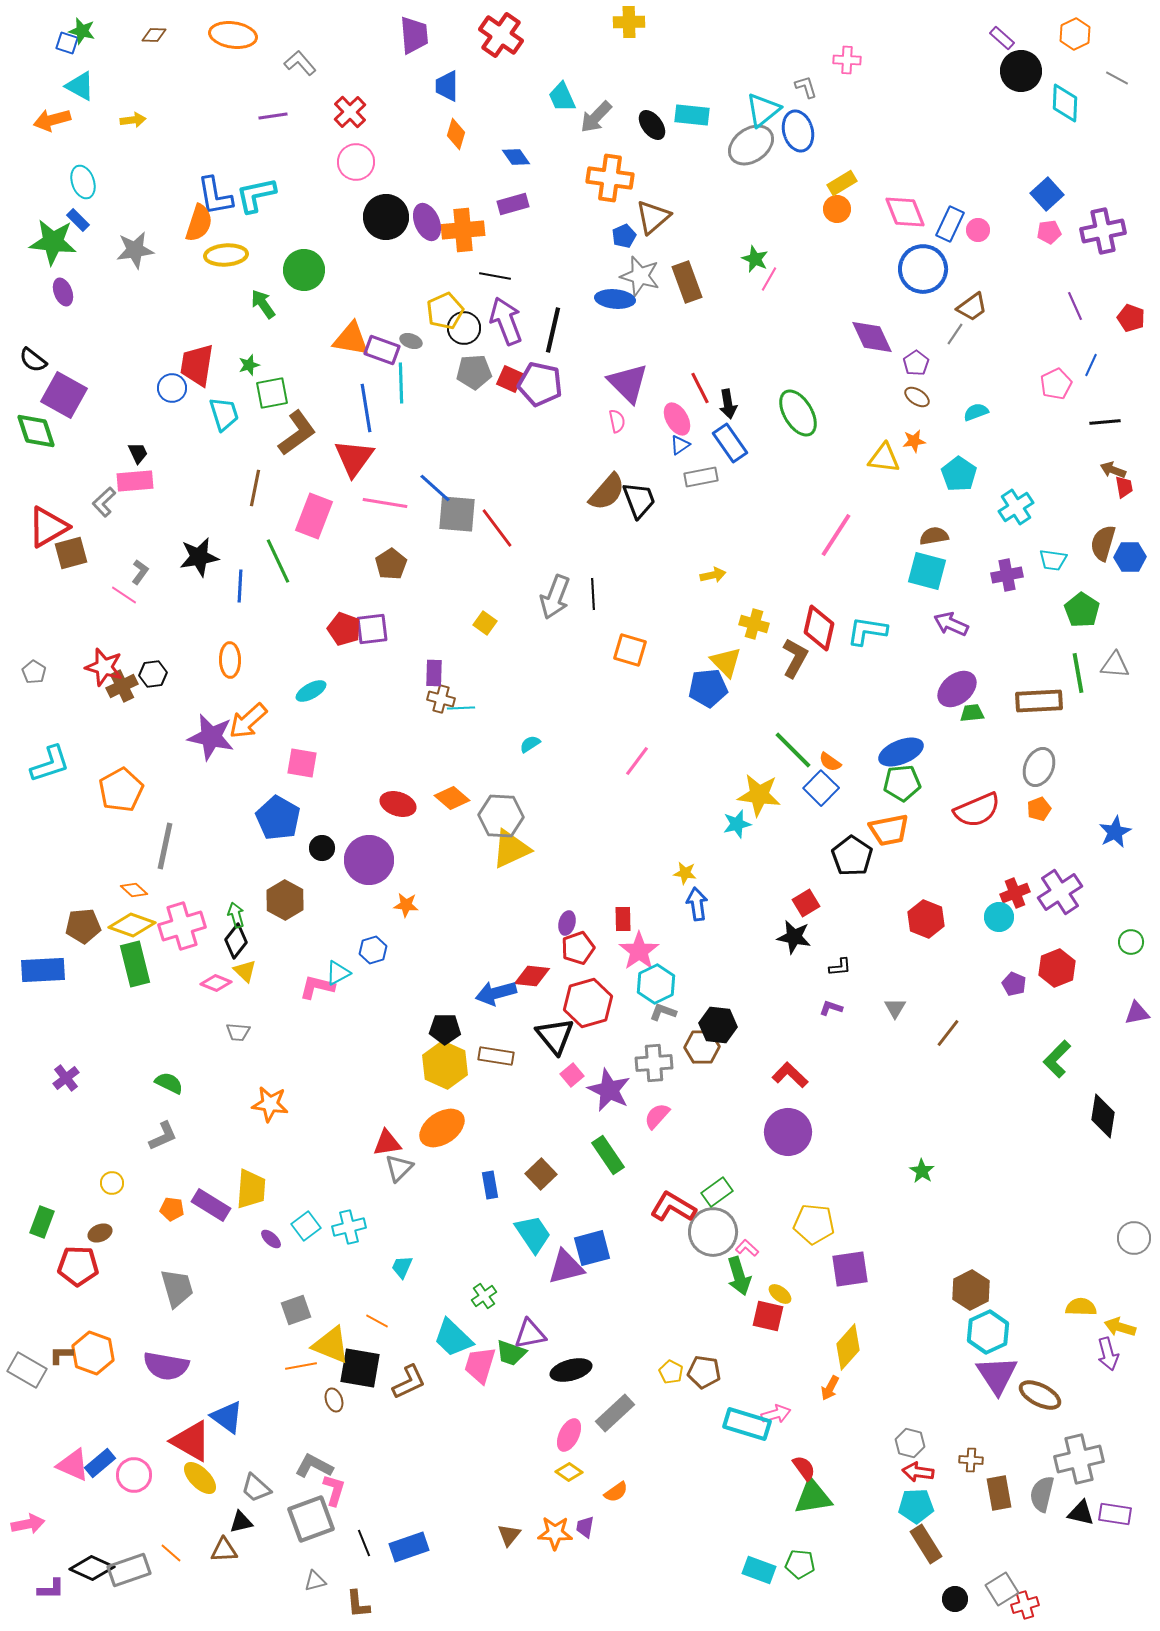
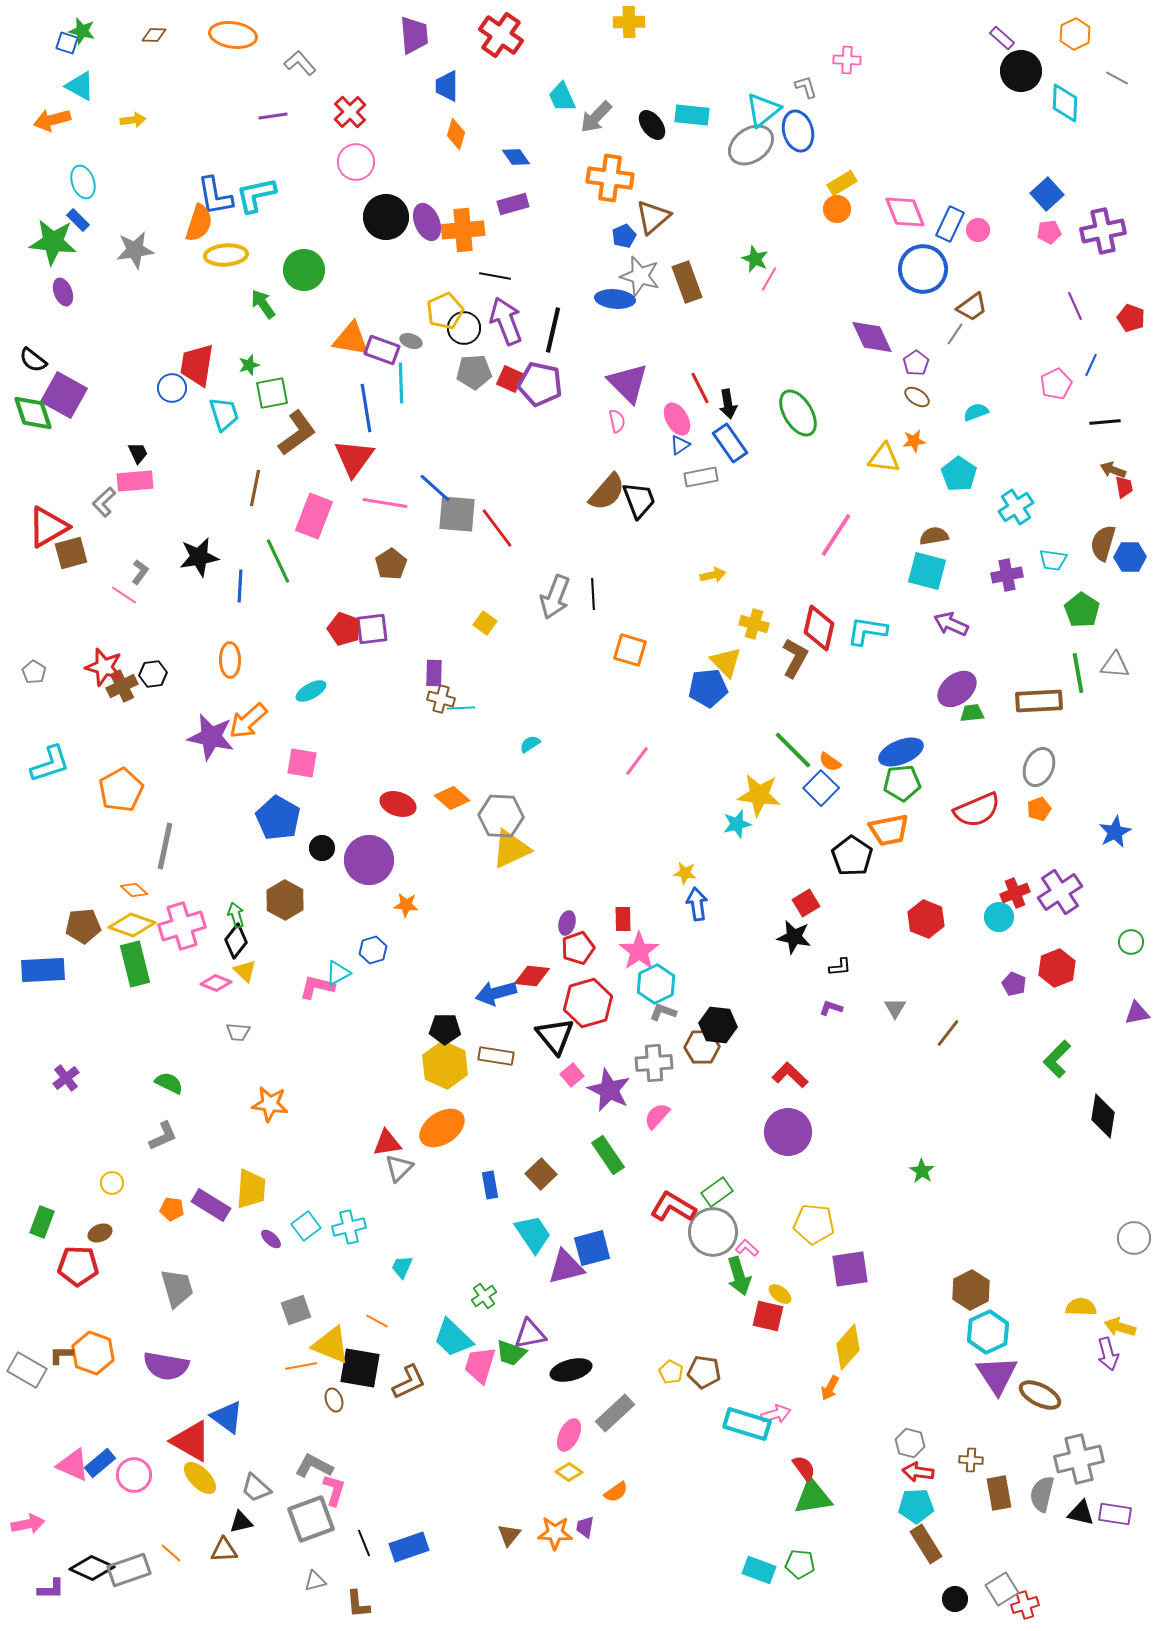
green diamond at (36, 431): moved 3 px left, 18 px up
